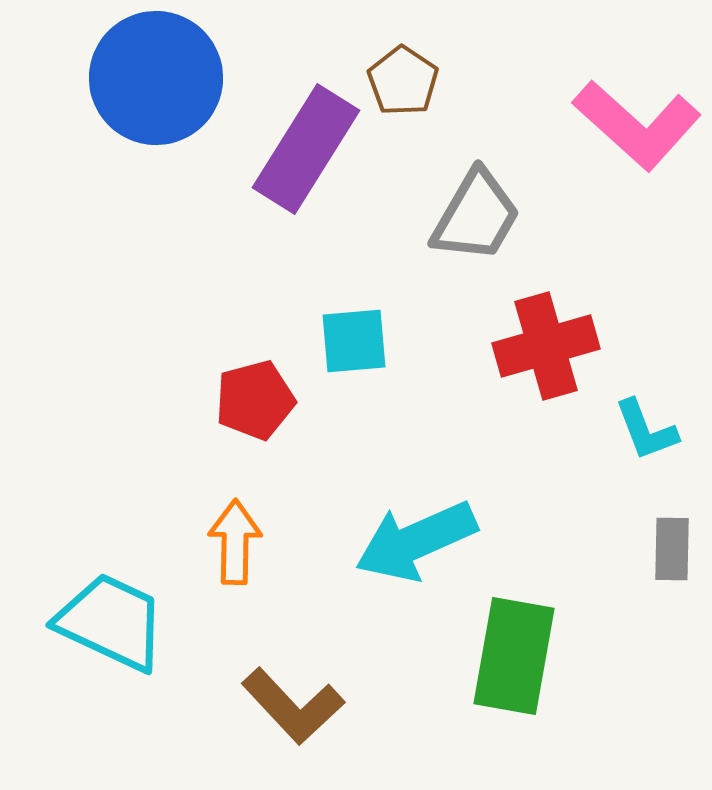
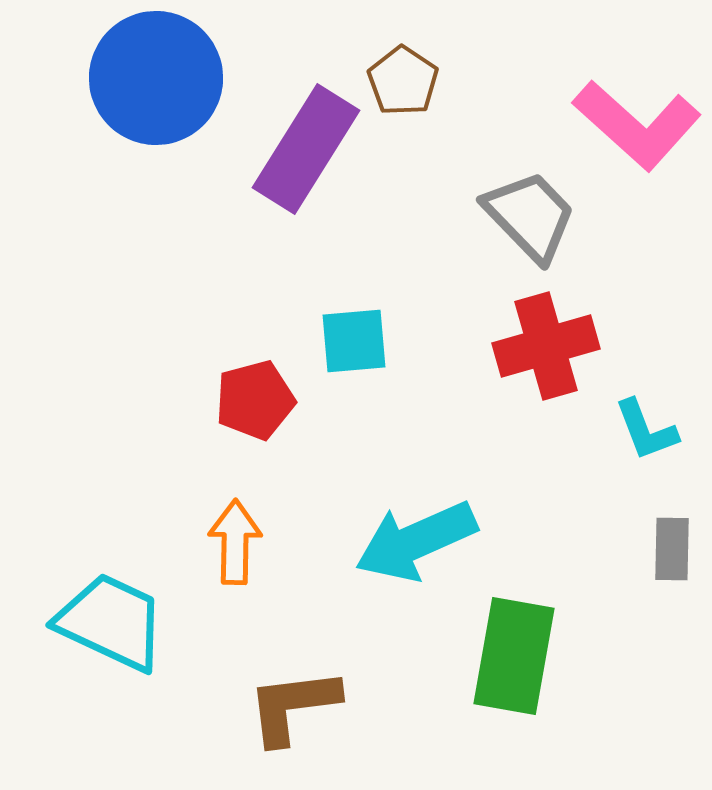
gray trapezoid: moved 54 px right; rotated 74 degrees counterclockwise
brown L-shape: rotated 126 degrees clockwise
